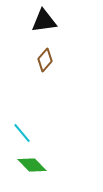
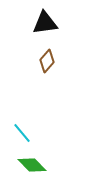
black triangle: moved 1 px right, 2 px down
brown diamond: moved 2 px right, 1 px down
